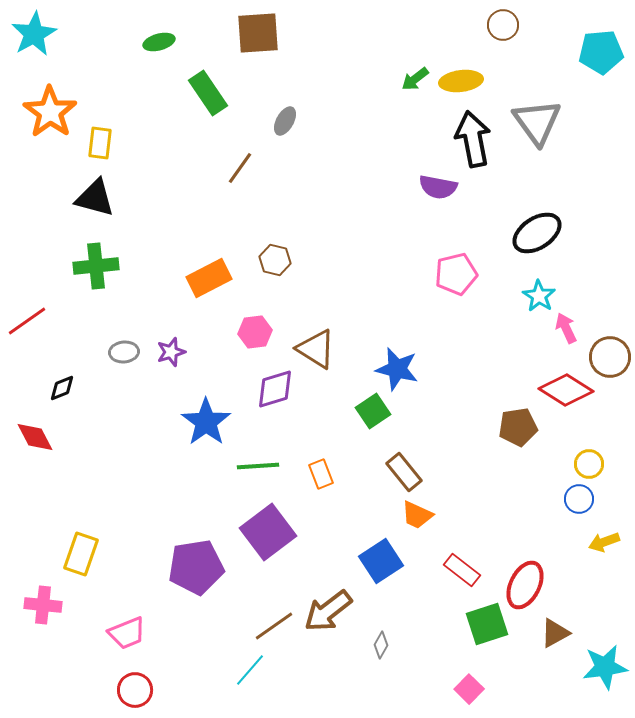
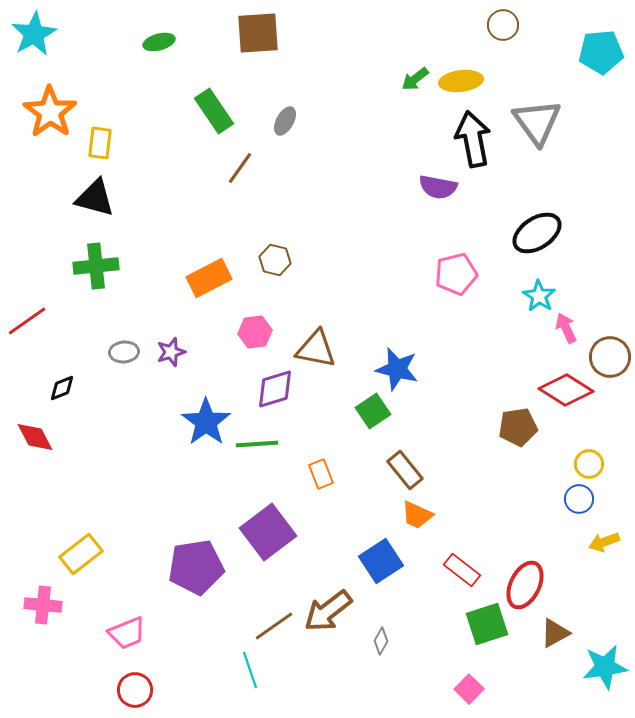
green rectangle at (208, 93): moved 6 px right, 18 px down
brown triangle at (316, 349): rotated 21 degrees counterclockwise
green line at (258, 466): moved 1 px left, 22 px up
brown rectangle at (404, 472): moved 1 px right, 2 px up
yellow rectangle at (81, 554): rotated 33 degrees clockwise
gray diamond at (381, 645): moved 4 px up
cyan line at (250, 670): rotated 60 degrees counterclockwise
